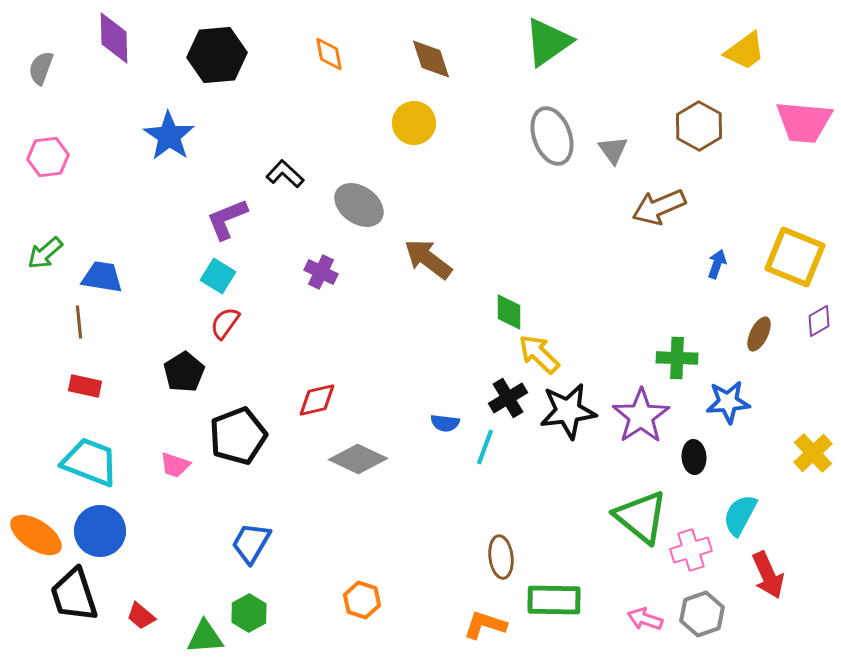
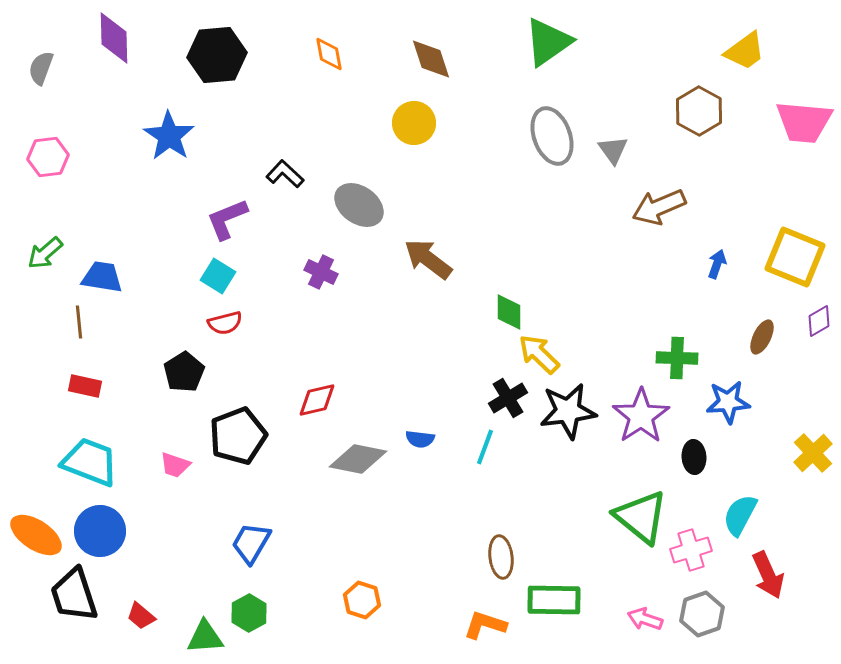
brown hexagon at (699, 126): moved 15 px up
red semicircle at (225, 323): rotated 140 degrees counterclockwise
brown ellipse at (759, 334): moved 3 px right, 3 px down
blue semicircle at (445, 423): moved 25 px left, 16 px down
gray diamond at (358, 459): rotated 14 degrees counterclockwise
